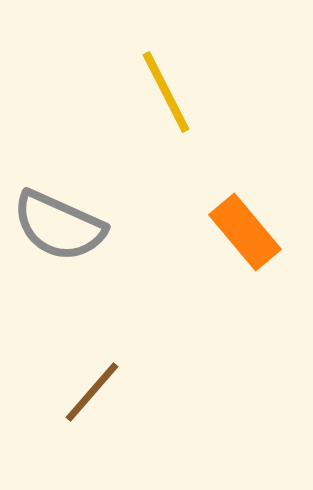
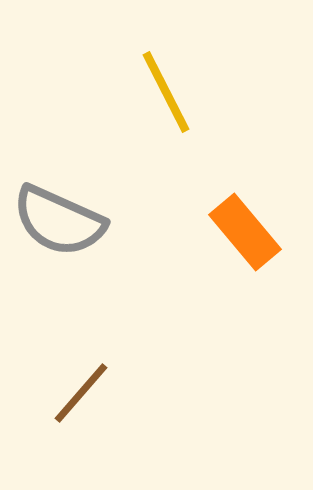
gray semicircle: moved 5 px up
brown line: moved 11 px left, 1 px down
